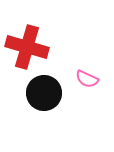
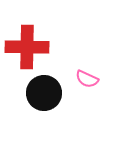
red cross: rotated 15 degrees counterclockwise
